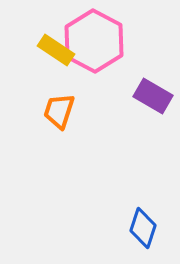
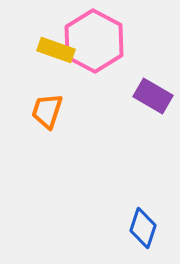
yellow rectangle: rotated 15 degrees counterclockwise
orange trapezoid: moved 12 px left
